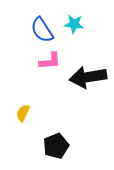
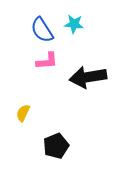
pink L-shape: moved 3 px left
